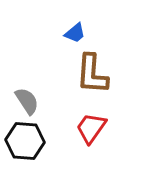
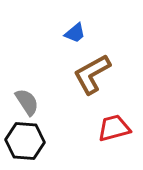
brown L-shape: rotated 57 degrees clockwise
gray semicircle: moved 1 px down
red trapezoid: moved 23 px right; rotated 40 degrees clockwise
